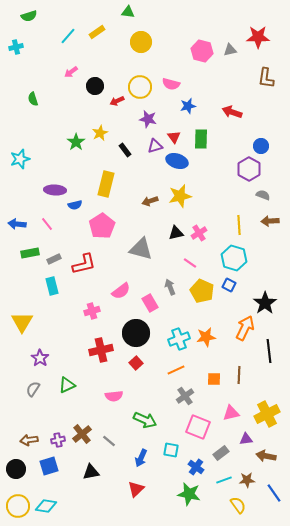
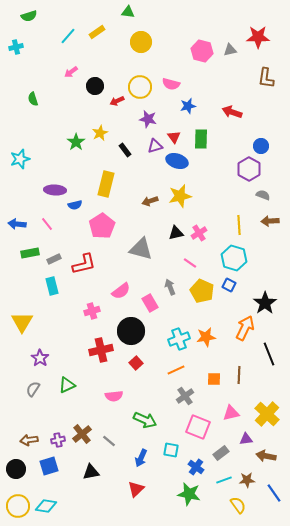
black circle at (136, 333): moved 5 px left, 2 px up
black line at (269, 351): moved 3 px down; rotated 15 degrees counterclockwise
yellow cross at (267, 414): rotated 20 degrees counterclockwise
